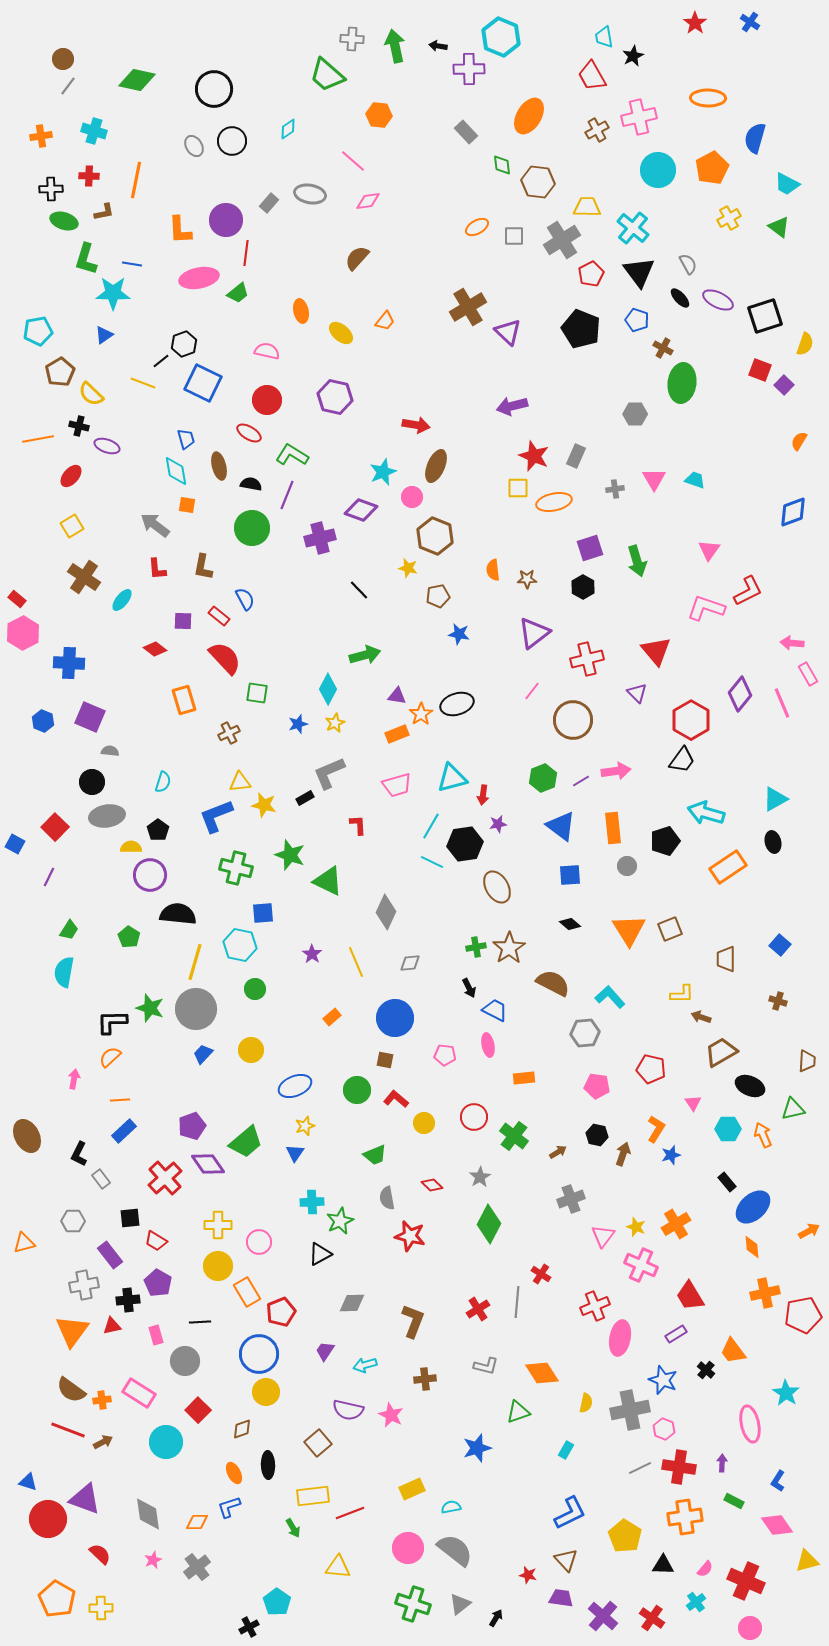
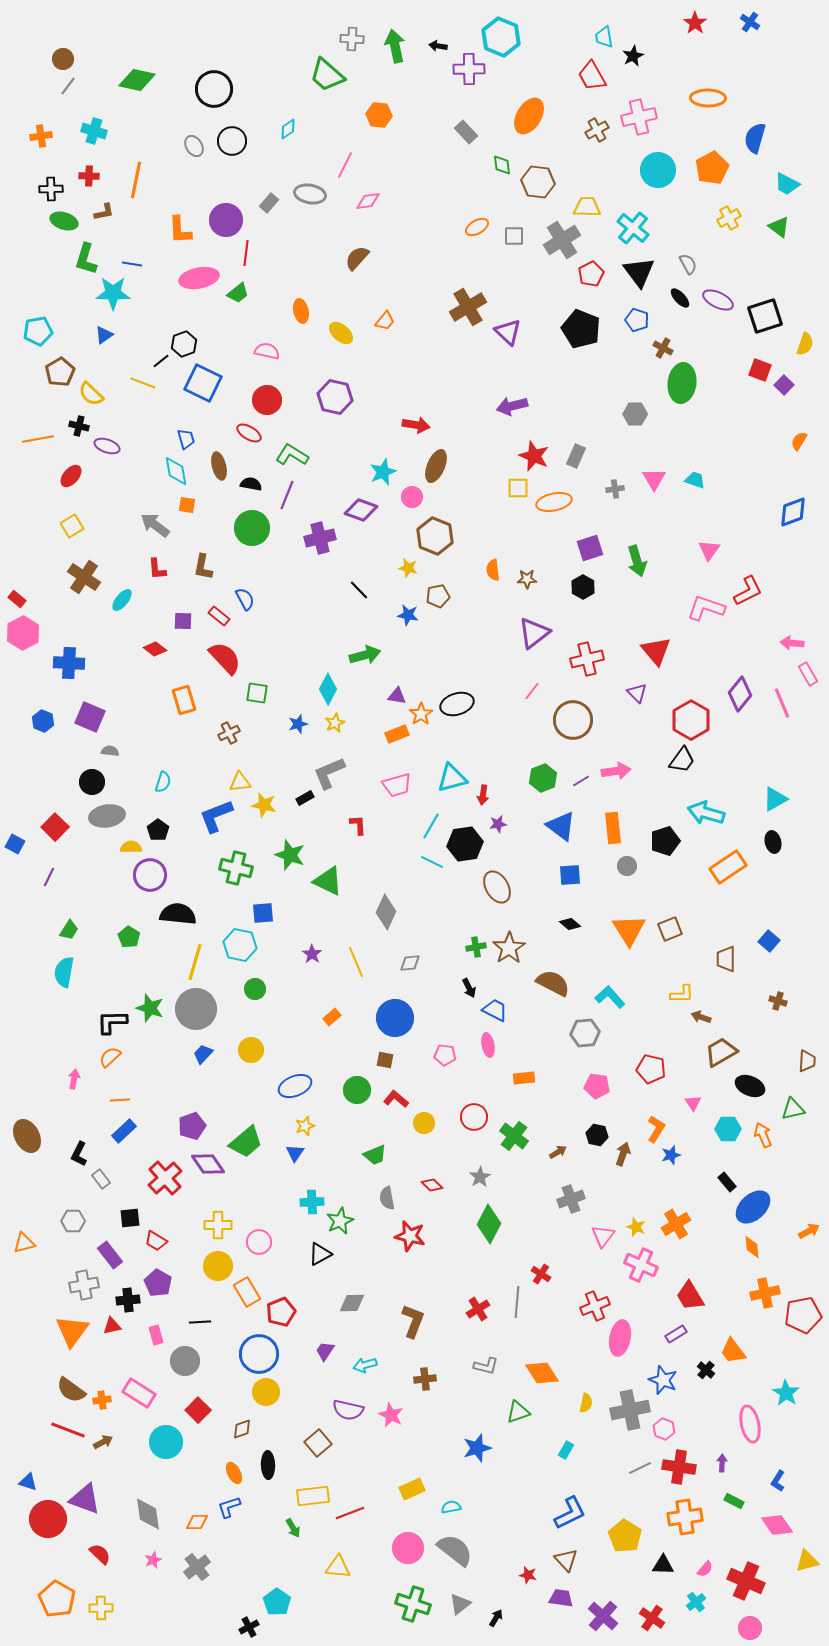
pink line at (353, 161): moved 8 px left, 4 px down; rotated 76 degrees clockwise
blue star at (459, 634): moved 51 px left, 19 px up
blue square at (780, 945): moved 11 px left, 4 px up
